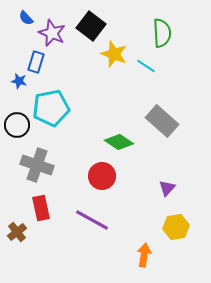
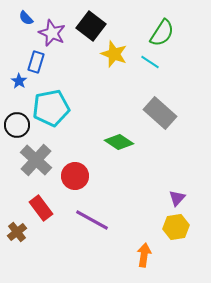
green semicircle: rotated 36 degrees clockwise
cyan line: moved 4 px right, 4 px up
blue star: rotated 21 degrees clockwise
gray rectangle: moved 2 px left, 8 px up
gray cross: moved 1 px left, 5 px up; rotated 24 degrees clockwise
red circle: moved 27 px left
purple triangle: moved 10 px right, 10 px down
red rectangle: rotated 25 degrees counterclockwise
